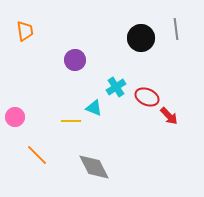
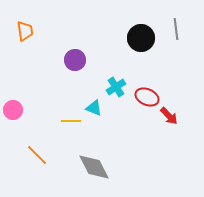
pink circle: moved 2 px left, 7 px up
